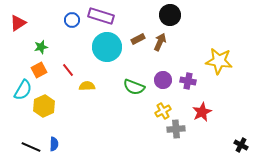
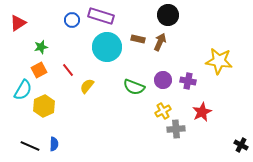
black circle: moved 2 px left
brown rectangle: rotated 40 degrees clockwise
yellow semicircle: rotated 49 degrees counterclockwise
black line: moved 1 px left, 1 px up
